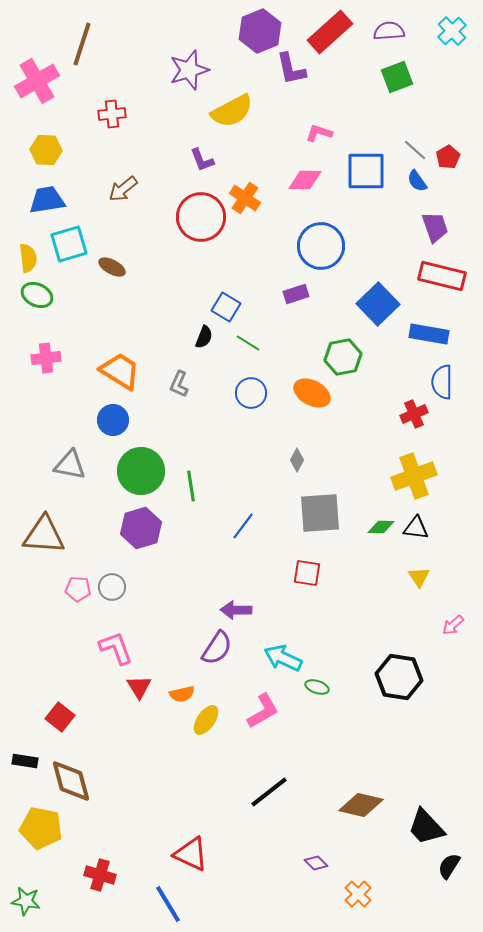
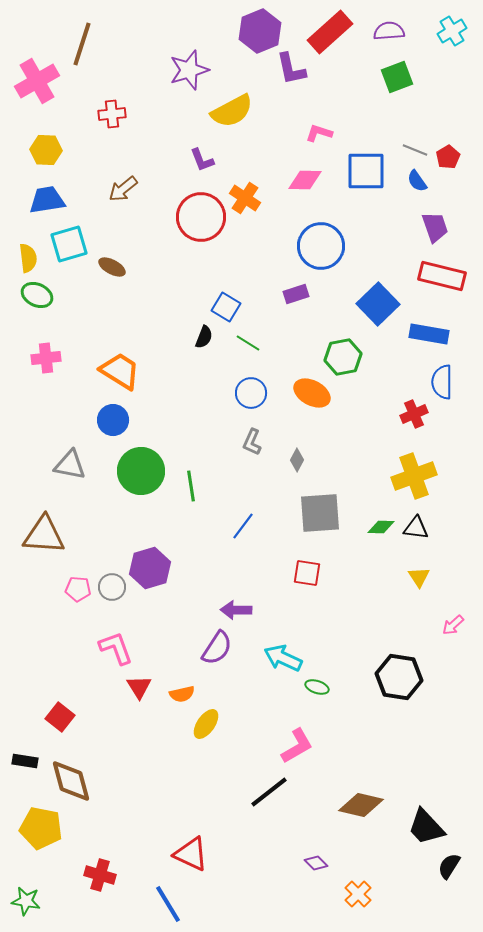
cyan cross at (452, 31): rotated 12 degrees clockwise
gray line at (415, 150): rotated 20 degrees counterclockwise
gray L-shape at (179, 384): moved 73 px right, 58 px down
purple hexagon at (141, 528): moved 9 px right, 40 px down
pink L-shape at (263, 711): moved 34 px right, 35 px down
yellow ellipse at (206, 720): moved 4 px down
